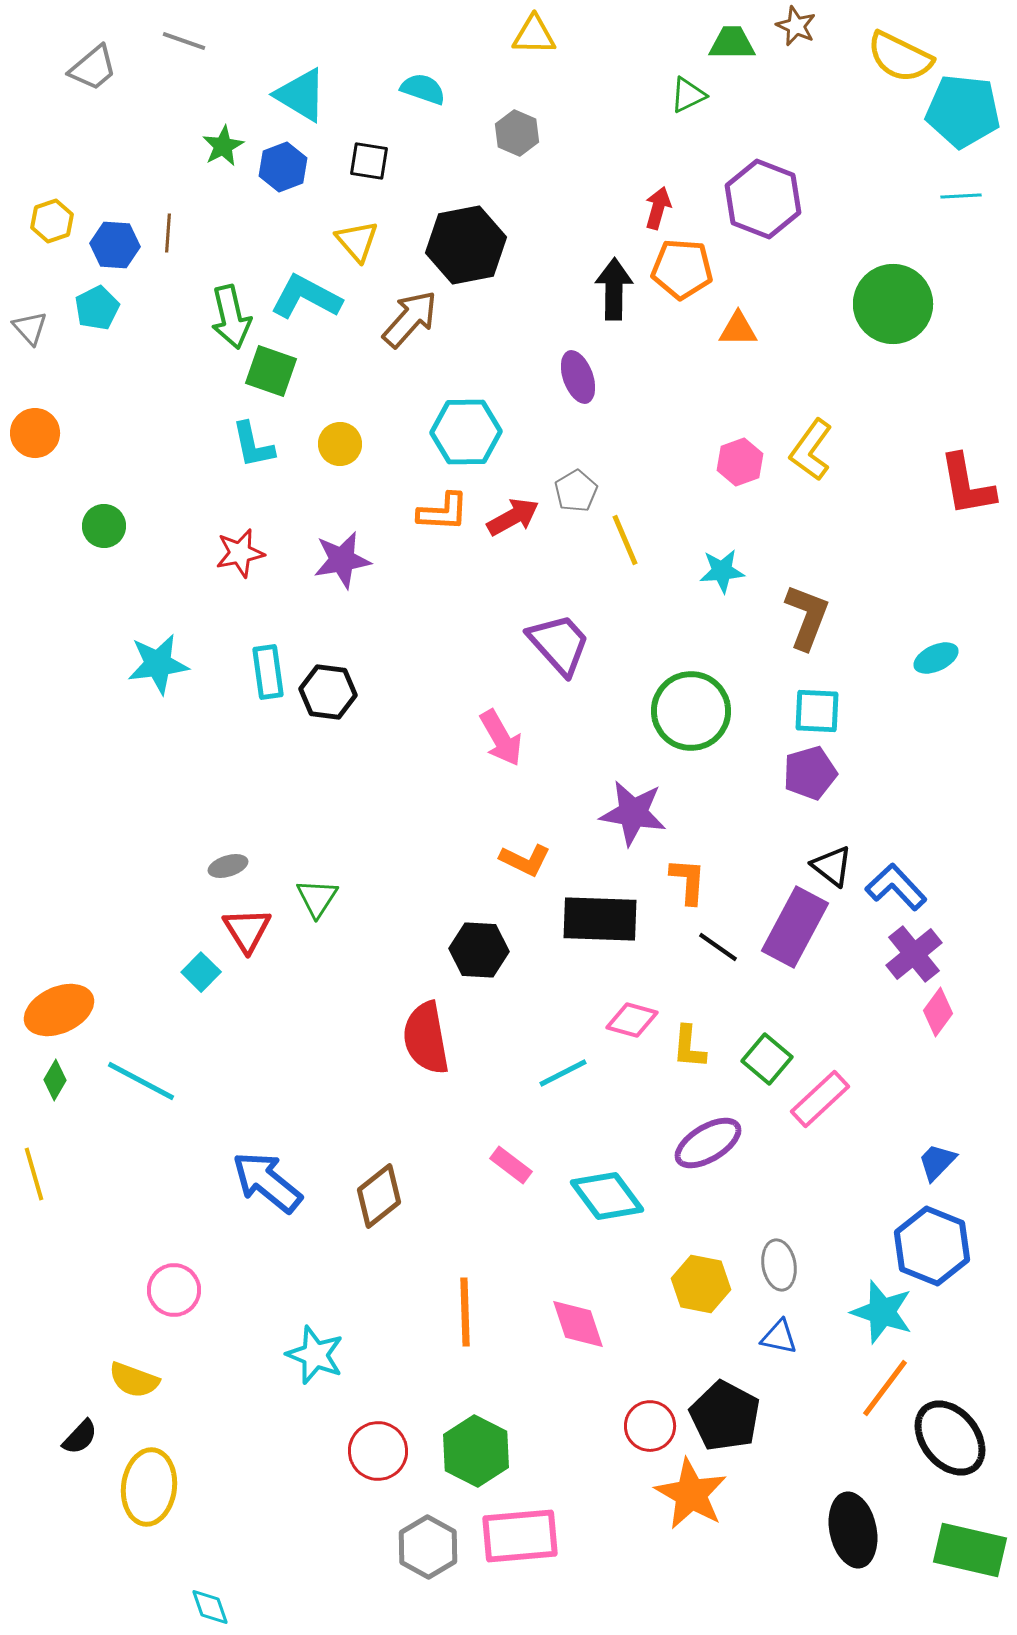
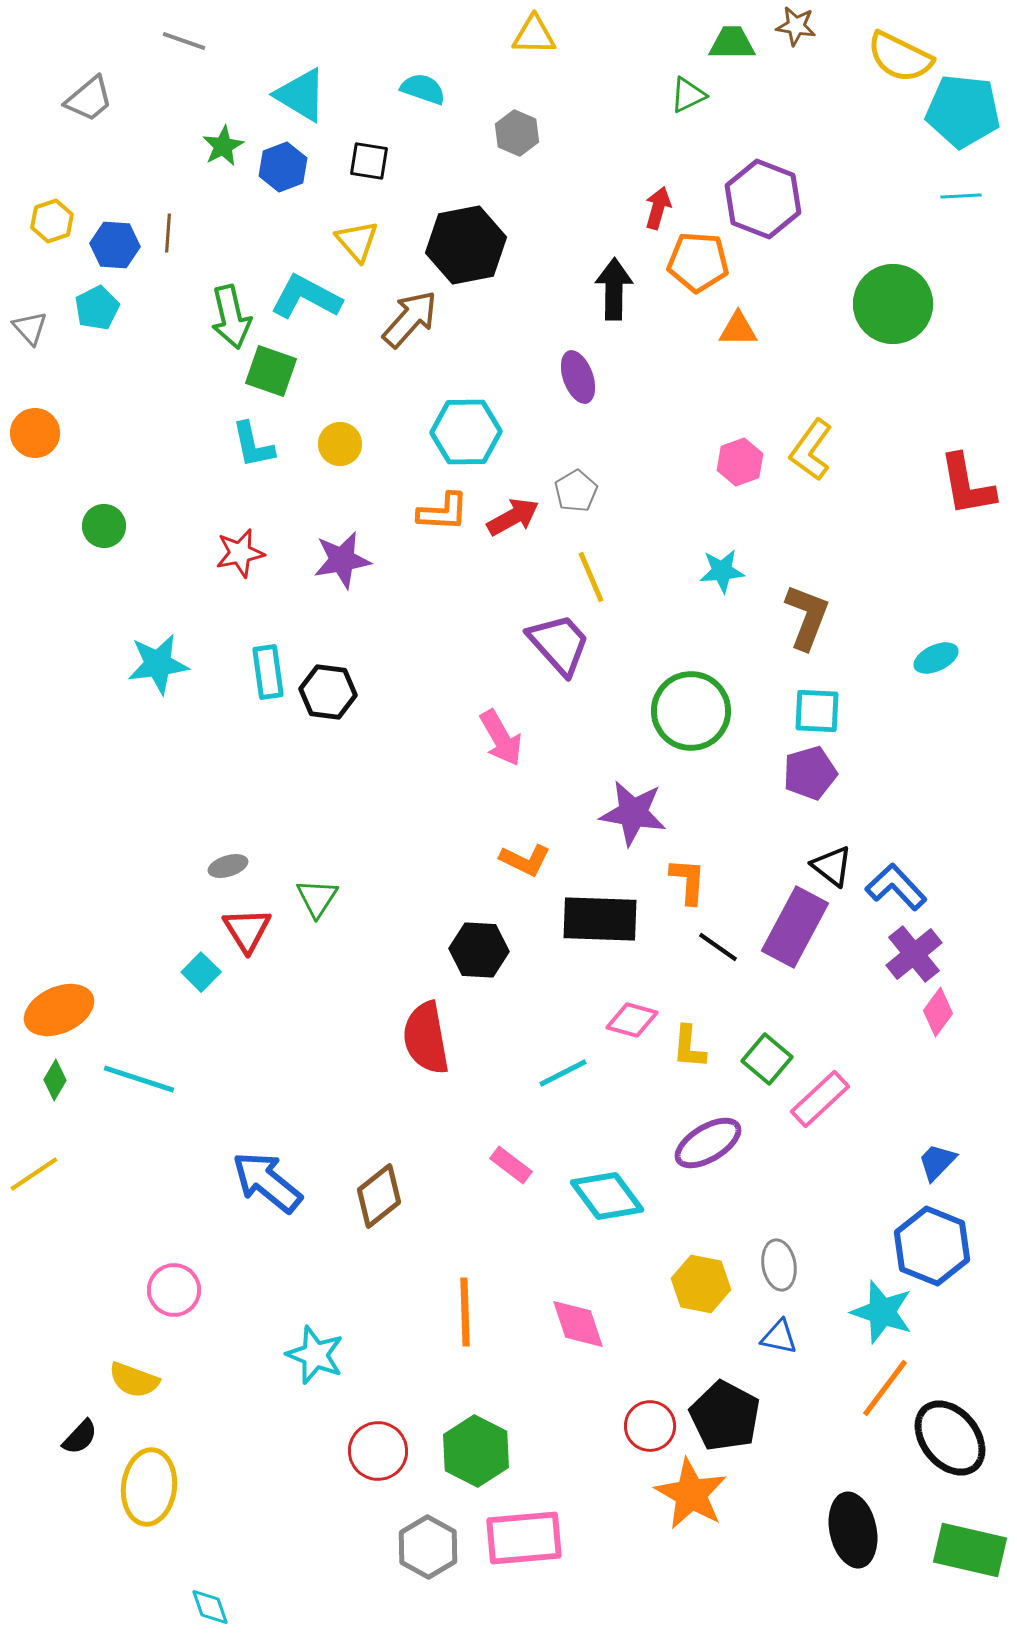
brown star at (796, 26): rotated 15 degrees counterclockwise
gray trapezoid at (93, 68): moved 4 px left, 31 px down
orange pentagon at (682, 269): moved 16 px right, 7 px up
yellow line at (625, 540): moved 34 px left, 37 px down
cyan line at (141, 1081): moved 2 px left, 2 px up; rotated 10 degrees counterclockwise
yellow line at (34, 1174): rotated 72 degrees clockwise
pink rectangle at (520, 1536): moved 4 px right, 2 px down
